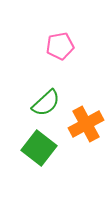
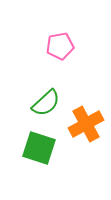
green square: rotated 20 degrees counterclockwise
